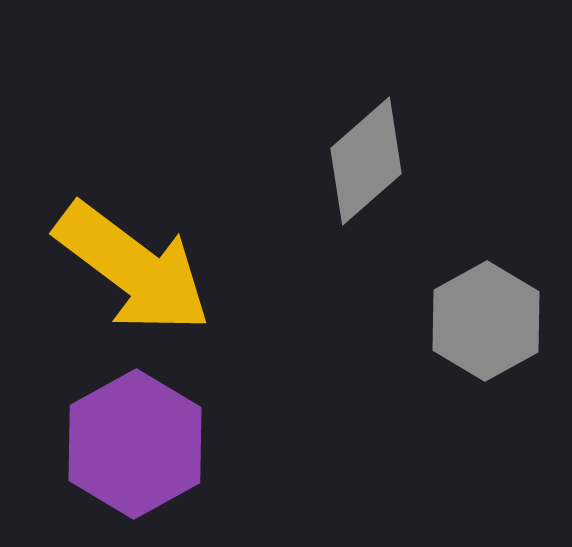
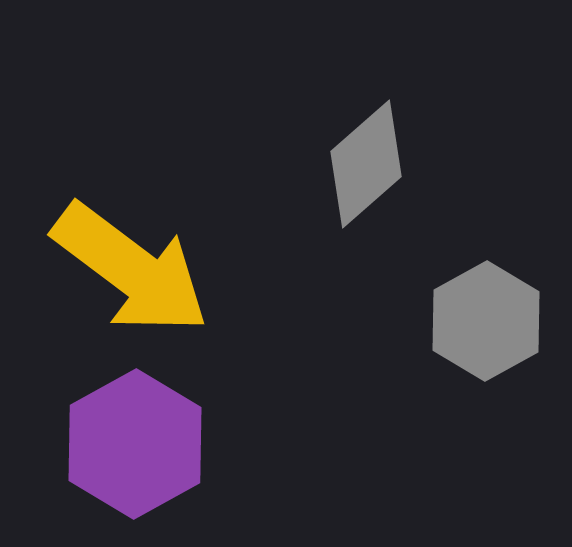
gray diamond: moved 3 px down
yellow arrow: moved 2 px left, 1 px down
